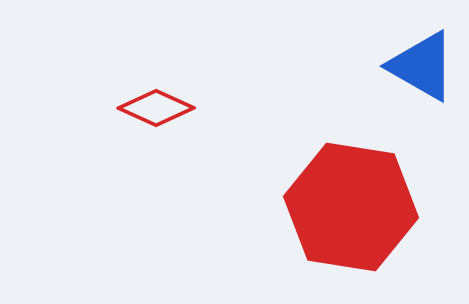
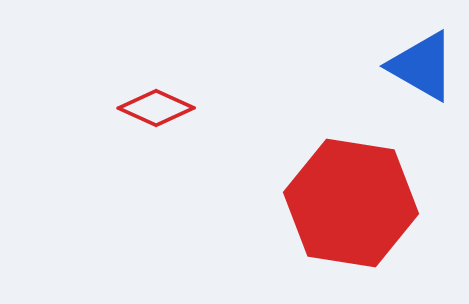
red hexagon: moved 4 px up
